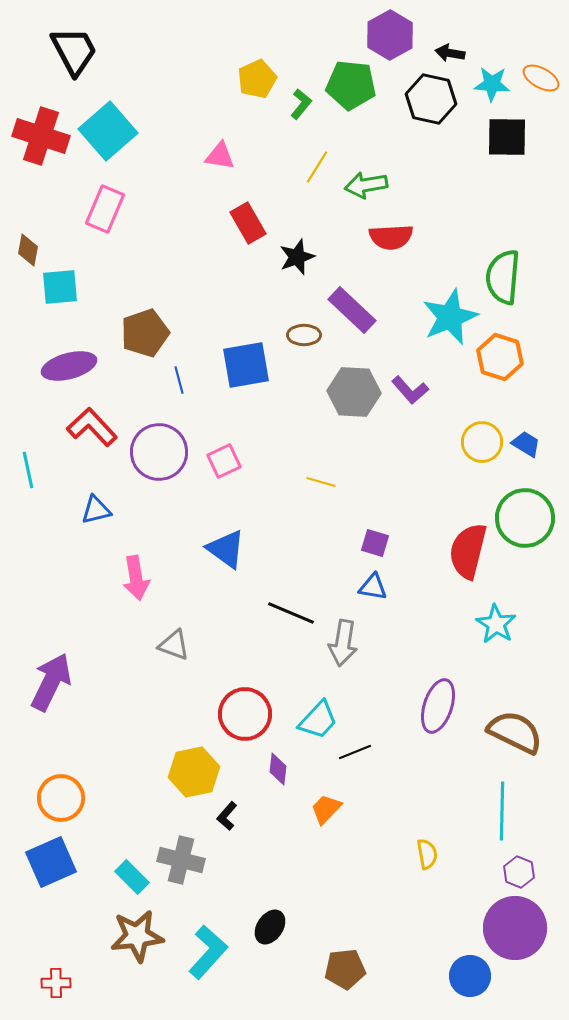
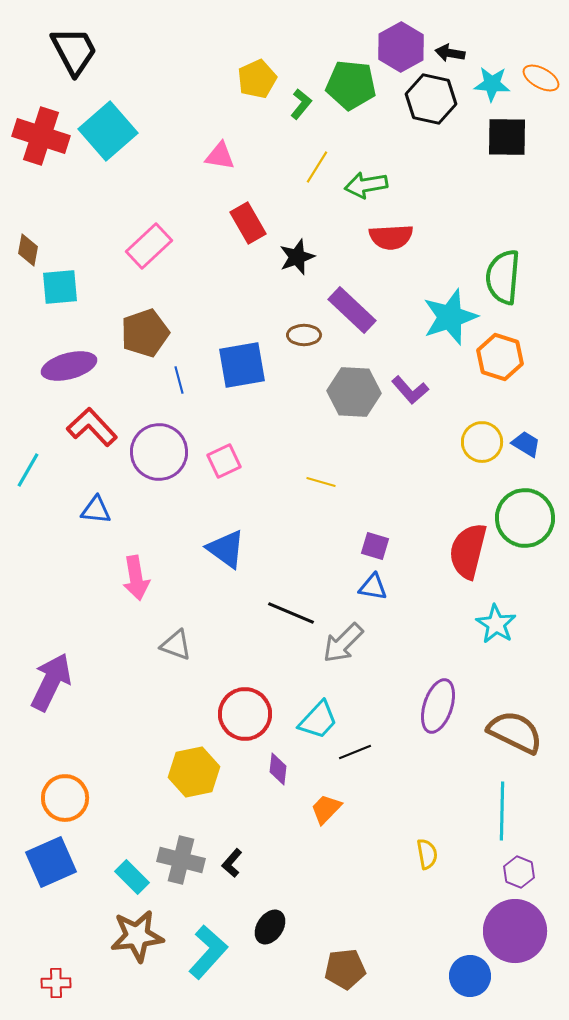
purple hexagon at (390, 35): moved 11 px right, 12 px down
pink rectangle at (105, 209): moved 44 px right, 37 px down; rotated 24 degrees clockwise
cyan star at (450, 317): rotated 4 degrees clockwise
blue square at (246, 365): moved 4 px left
cyan line at (28, 470): rotated 42 degrees clockwise
blue triangle at (96, 510): rotated 20 degrees clockwise
purple square at (375, 543): moved 3 px down
gray arrow at (343, 643): rotated 36 degrees clockwise
gray triangle at (174, 645): moved 2 px right
orange circle at (61, 798): moved 4 px right
black L-shape at (227, 816): moved 5 px right, 47 px down
purple circle at (515, 928): moved 3 px down
